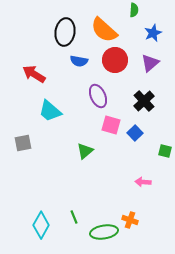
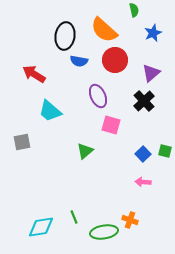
green semicircle: rotated 16 degrees counterclockwise
black ellipse: moved 4 px down
purple triangle: moved 1 px right, 10 px down
blue square: moved 8 px right, 21 px down
gray square: moved 1 px left, 1 px up
cyan diamond: moved 2 px down; rotated 52 degrees clockwise
